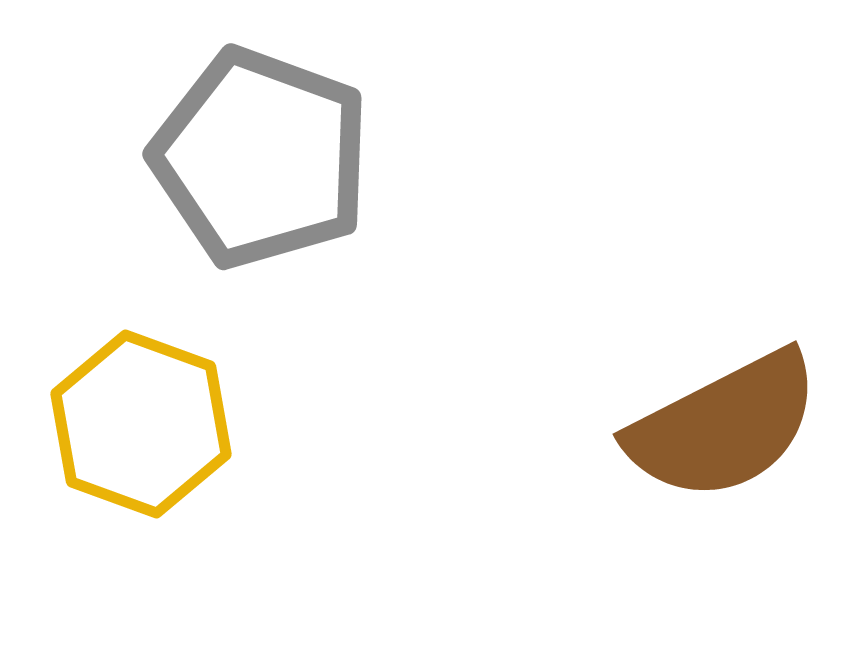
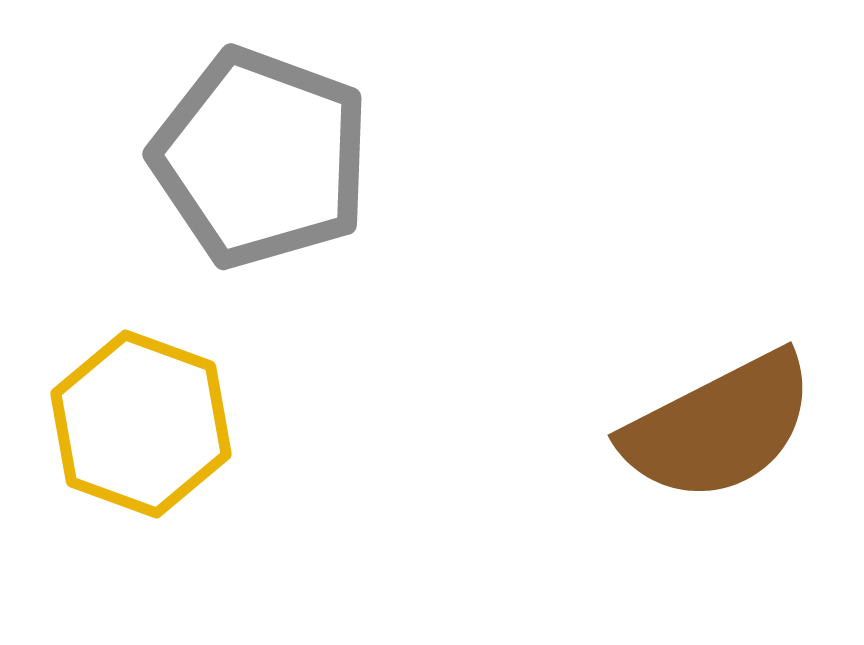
brown semicircle: moved 5 px left, 1 px down
